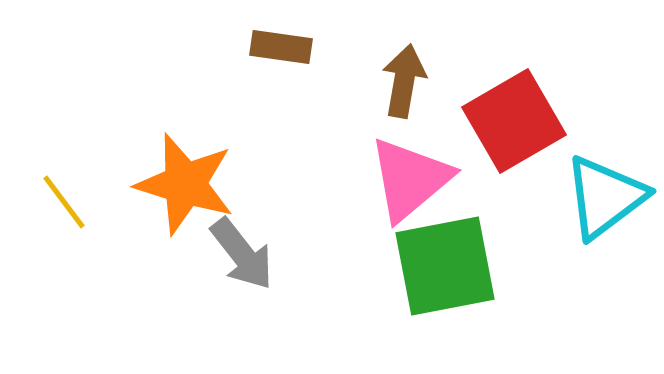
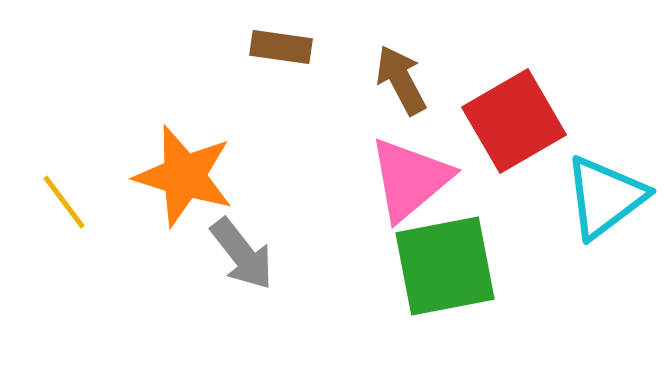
brown arrow: moved 3 px left, 1 px up; rotated 38 degrees counterclockwise
orange star: moved 1 px left, 8 px up
